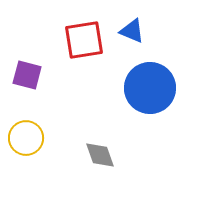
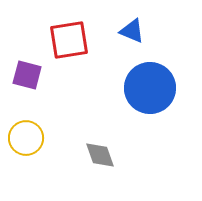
red square: moved 15 px left
